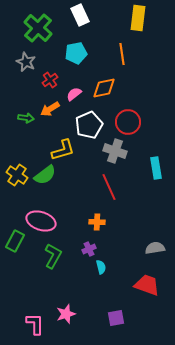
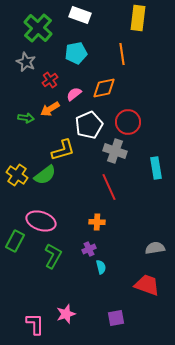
white rectangle: rotated 45 degrees counterclockwise
